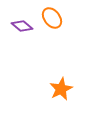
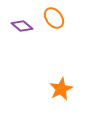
orange ellipse: moved 2 px right
